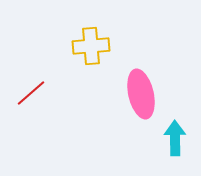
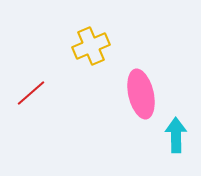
yellow cross: rotated 18 degrees counterclockwise
cyan arrow: moved 1 px right, 3 px up
